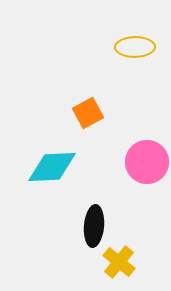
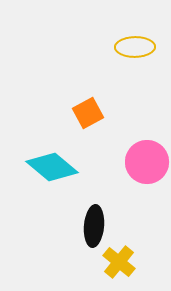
cyan diamond: rotated 42 degrees clockwise
